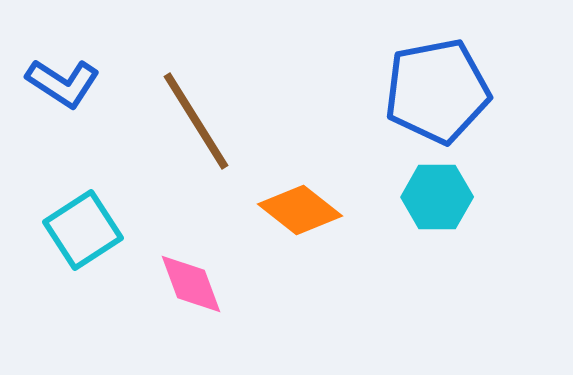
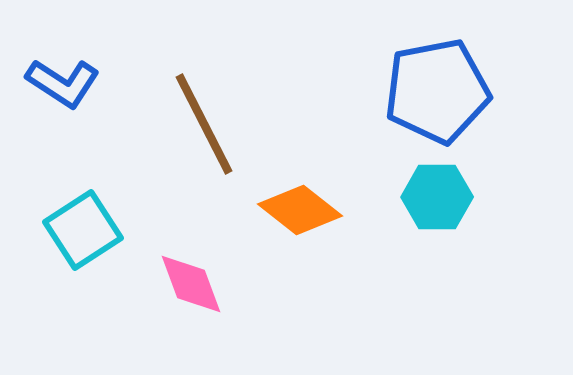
brown line: moved 8 px right, 3 px down; rotated 5 degrees clockwise
